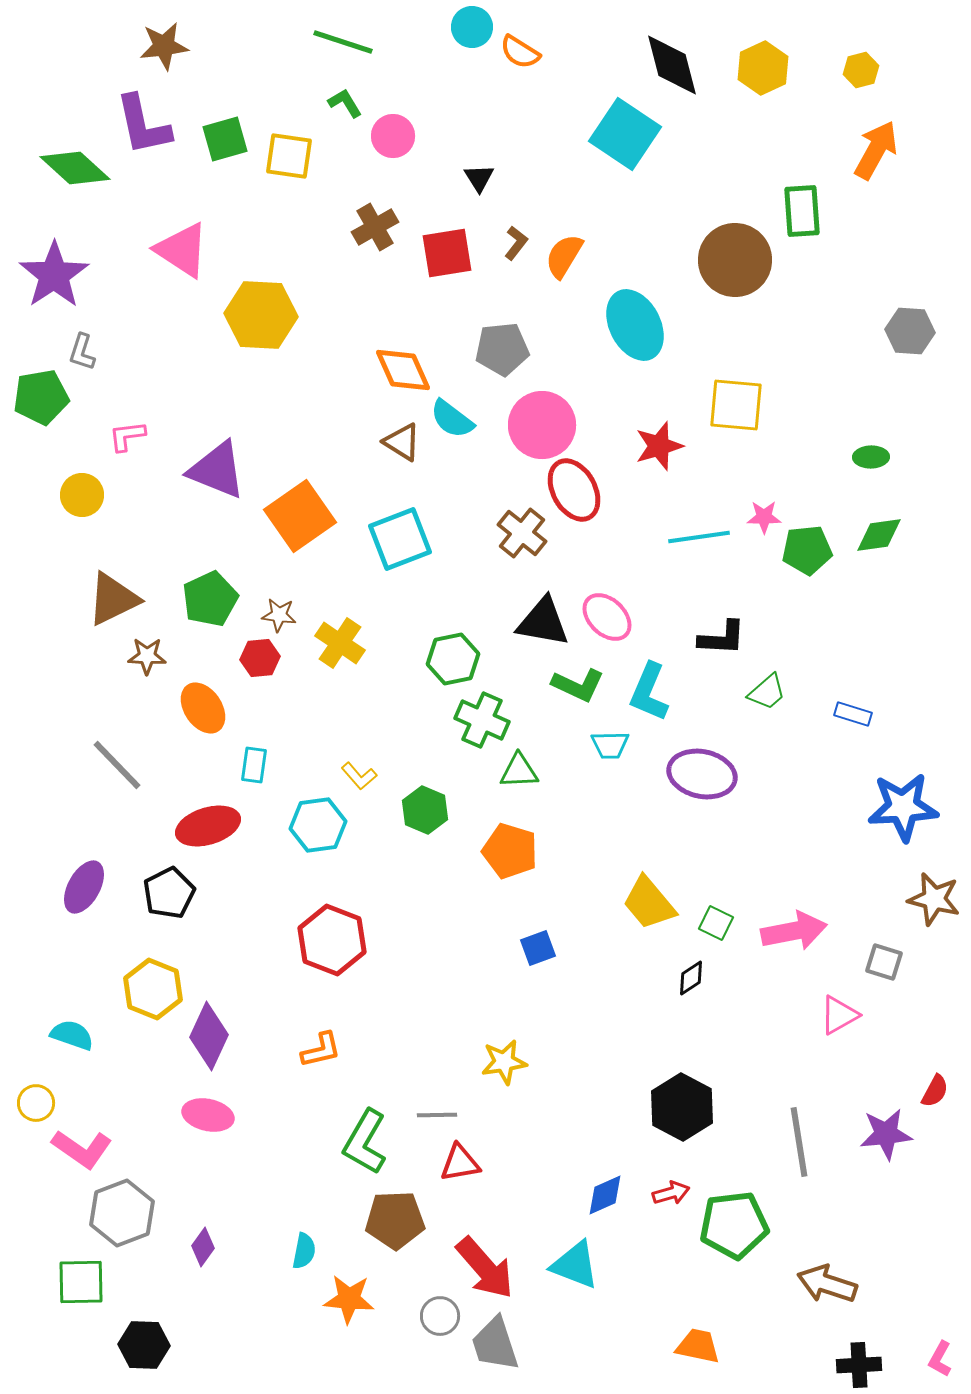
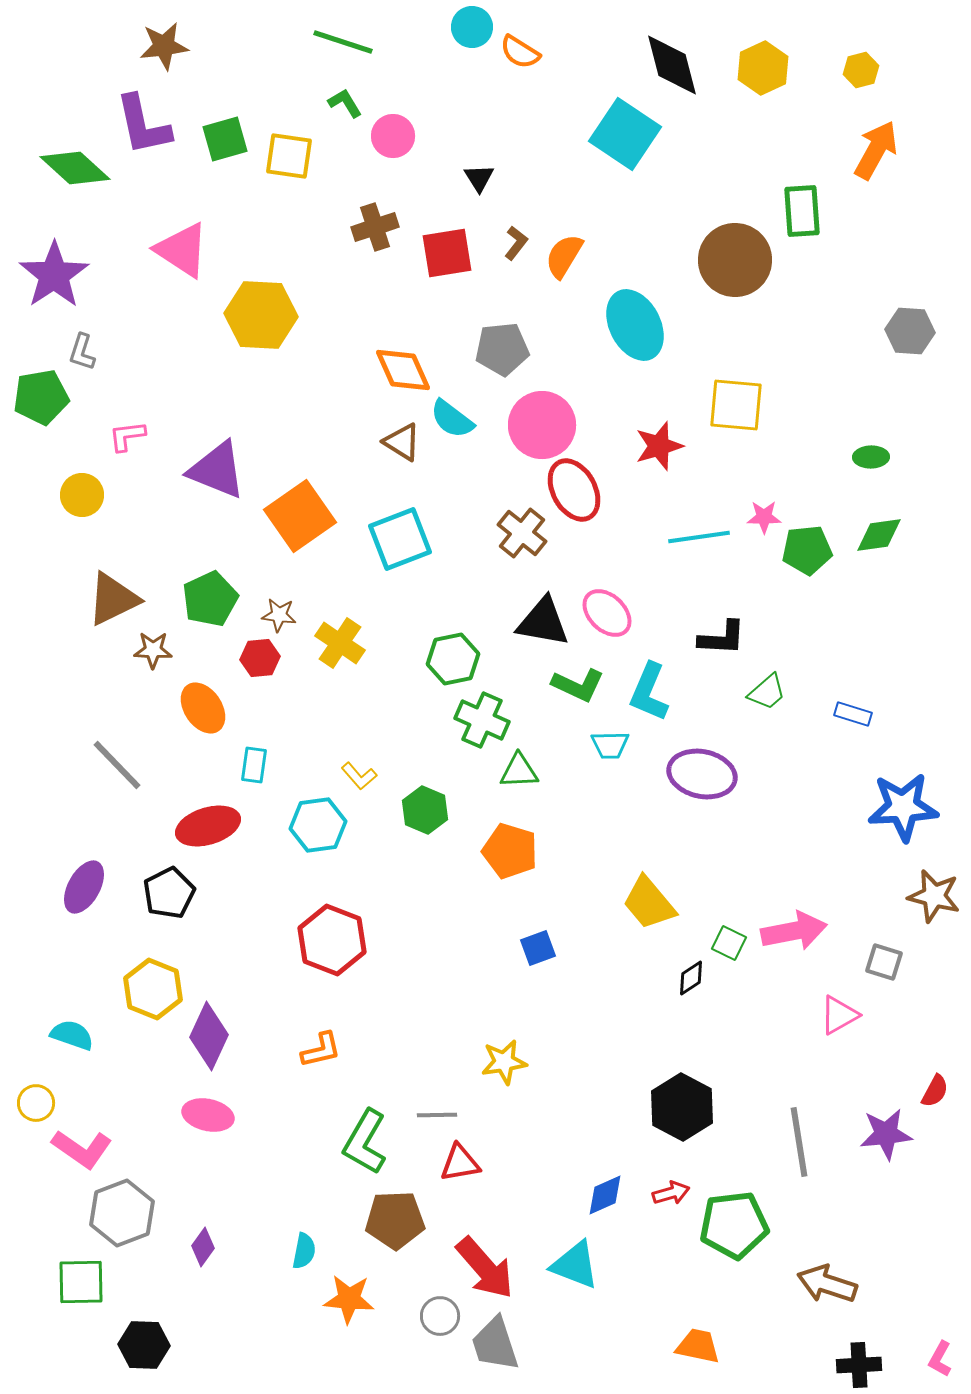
brown cross at (375, 227): rotated 12 degrees clockwise
pink ellipse at (607, 617): moved 4 px up
brown star at (147, 656): moved 6 px right, 6 px up
brown star at (934, 899): moved 3 px up
green square at (716, 923): moved 13 px right, 20 px down
